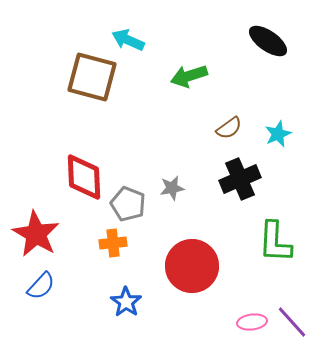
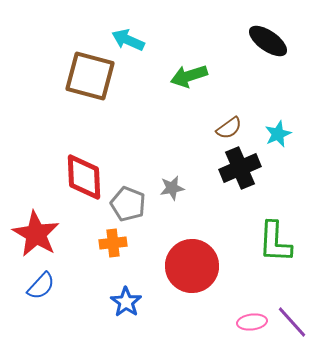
brown square: moved 2 px left, 1 px up
black cross: moved 11 px up
